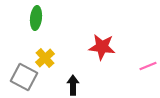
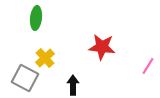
pink line: rotated 36 degrees counterclockwise
gray square: moved 1 px right, 1 px down
